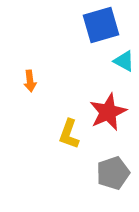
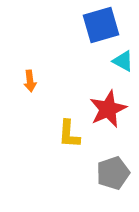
cyan triangle: moved 1 px left
red star: moved 3 px up
yellow L-shape: rotated 16 degrees counterclockwise
